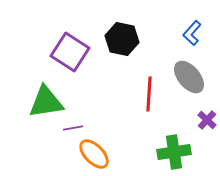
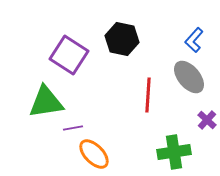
blue L-shape: moved 2 px right, 7 px down
purple square: moved 1 px left, 3 px down
red line: moved 1 px left, 1 px down
